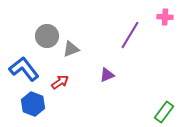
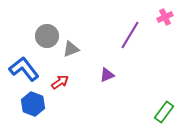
pink cross: rotated 28 degrees counterclockwise
